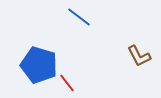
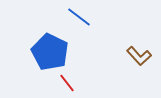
brown L-shape: rotated 15 degrees counterclockwise
blue pentagon: moved 11 px right, 13 px up; rotated 9 degrees clockwise
